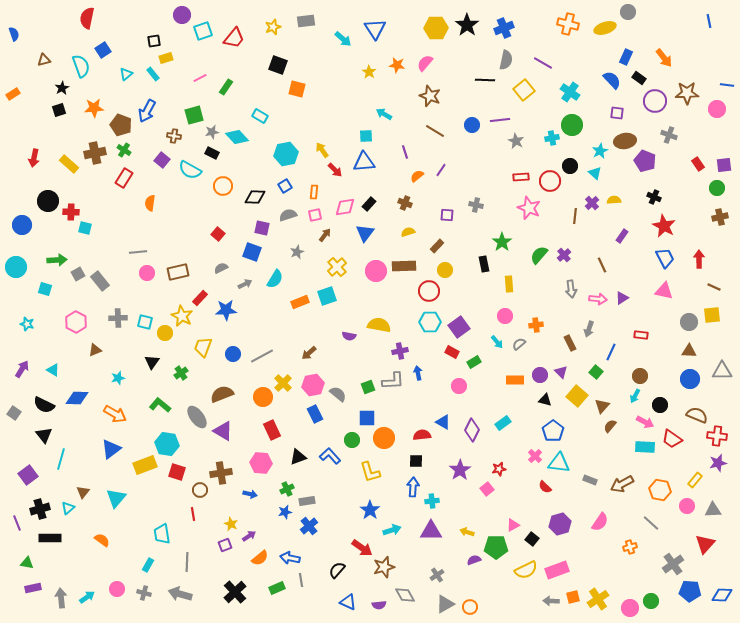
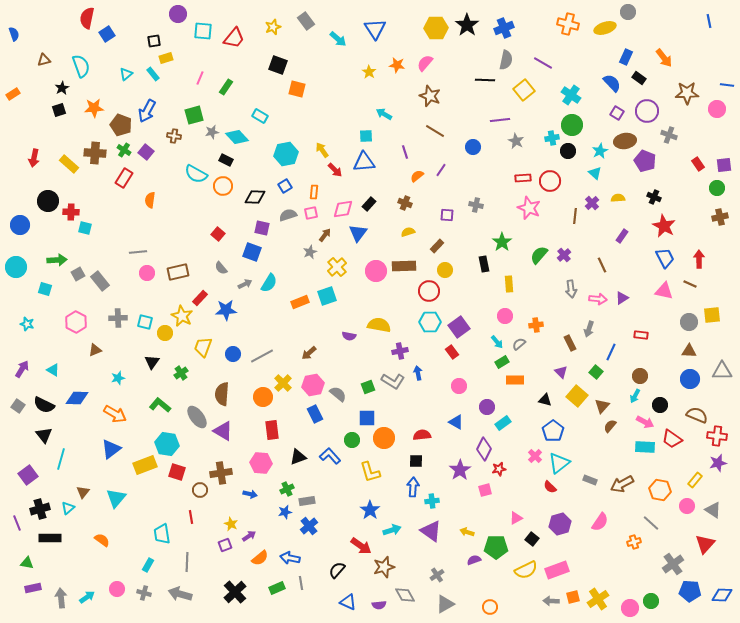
purple circle at (182, 15): moved 4 px left, 1 px up
gray rectangle at (306, 21): rotated 60 degrees clockwise
cyan square at (203, 31): rotated 24 degrees clockwise
cyan arrow at (343, 39): moved 5 px left
blue square at (103, 50): moved 4 px right, 16 px up
pink line at (200, 78): rotated 40 degrees counterclockwise
blue semicircle at (612, 80): moved 3 px down
cyan cross at (570, 92): moved 1 px right, 3 px down
purple circle at (655, 101): moved 8 px left, 10 px down
purple square at (617, 113): rotated 24 degrees clockwise
blue circle at (472, 125): moved 1 px right, 22 px down
brown cross at (95, 153): rotated 15 degrees clockwise
black rectangle at (212, 153): moved 14 px right, 7 px down
purple square at (162, 160): moved 16 px left, 8 px up
black circle at (570, 166): moved 2 px left, 15 px up
cyan semicircle at (190, 170): moved 6 px right, 4 px down
red rectangle at (521, 177): moved 2 px right, 1 px down
yellow semicircle at (614, 200): moved 4 px right, 2 px up
orange semicircle at (150, 203): moved 3 px up
pink diamond at (345, 207): moved 2 px left, 2 px down
pink square at (315, 215): moved 4 px left, 2 px up
blue circle at (22, 225): moved 2 px left
blue triangle at (365, 233): moved 7 px left
gray star at (297, 252): moved 13 px right
gray semicircle at (221, 268): rotated 104 degrees counterclockwise
cyan semicircle at (275, 279): moved 6 px left, 4 px down
brown line at (714, 287): moved 24 px left, 3 px up
red rectangle at (452, 352): rotated 24 degrees clockwise
green rectangle at (474, 362): moved 28 px right
purple circle at (540, 375): moved 53 px left, 32 px down
gray L-shape at (393, 381): rotated 35 degrees clockwise
brown semicircle at (222, 394): rotated 65 degrees counterclockwise
gray square at (14, 413): moved 4 px right, 7 px up
blue triangle at (443, 422): moved 13 px right
red rectangle at (272, 430): rotated 18 degrees clockwise
purple diamond at (472, 430): moved 12 px right, 19 px down
cyan triangle at (559, 463): rotated 45 degrees counterclockwise
red semicircle at (545, 487): moved 5 px right
pink square at (487, 489): moved 2 px left, 1 px down; rotated 24 degrees clockwise
gray triangle at (713, 510): rotated 36 degrees clockwise
red line at (193, 514): moved 2 px left, 3 px down
pink triangle at (513, 525): moved 3 px right, 7 px up
purple triangle at (431, 531): rotated 35 degrees clockwise
orange cross at (630, 547): moved 4 px right, 5 px up
red arrow at (362, 548): moved 1 px left, 2 px up
gray line at (301, 580): moved 3 px down
orange circle at (470, 607): moved 20 px right
